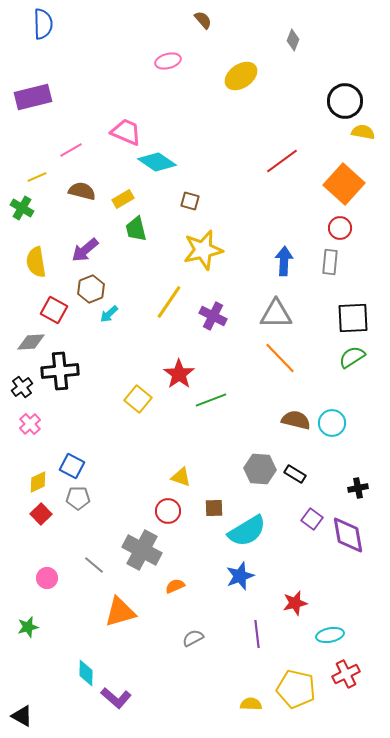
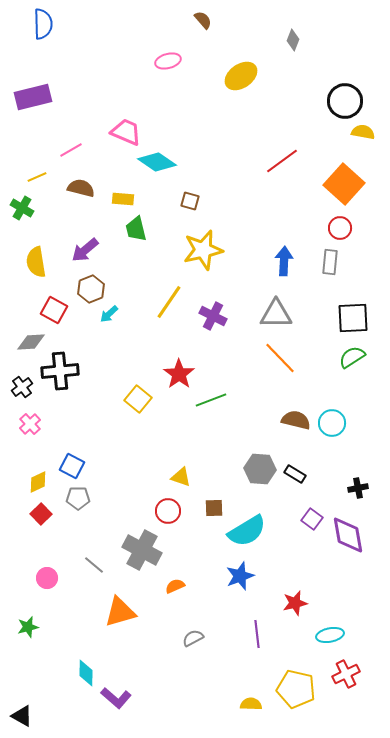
brown semicircle at (82, 191): moved 1 px left, 3 px up
yellow rectangle at (123, 199): rotated 35 degrees clockwise
